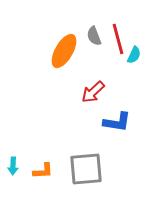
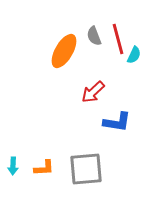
orange L-shape: moved 1 px right, 3 px up
